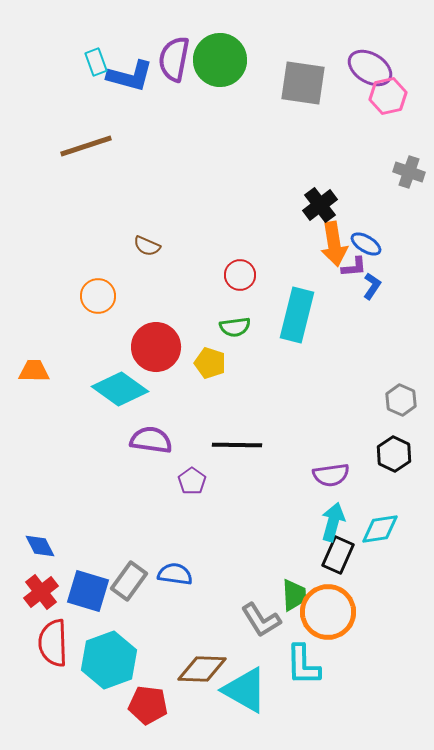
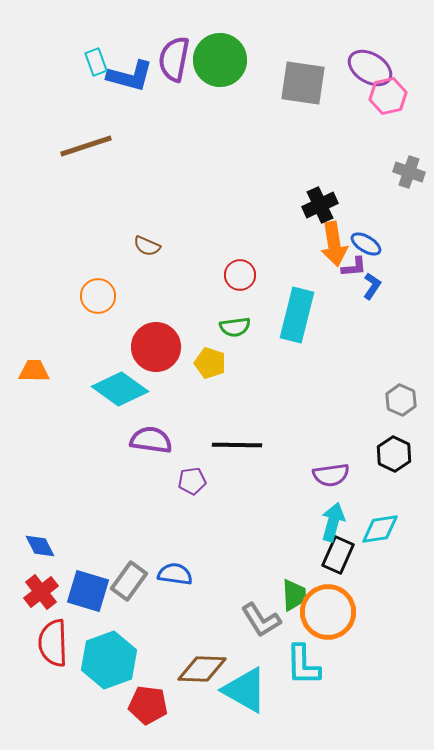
black cross at (320, 205): rotated 12 degrees clockwise
purple pentagon at (192, 481): rotated 28 degrees clockwise
